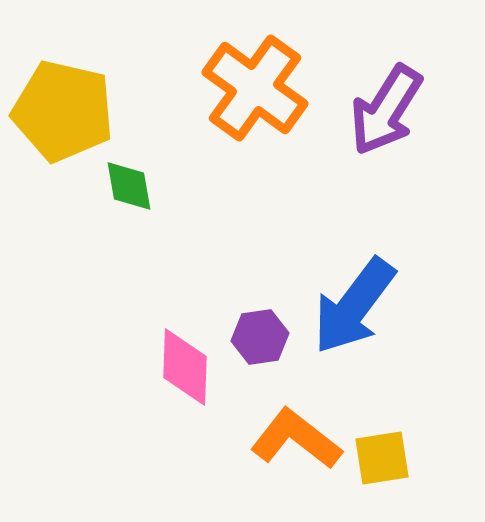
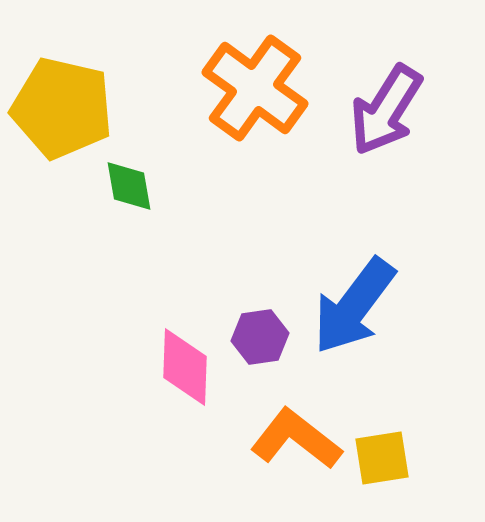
yellow pentagon: moved 1 px left, 3 px up
